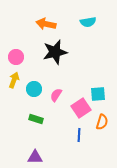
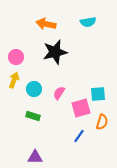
pink semicircle: moved 3 px right, 2 px up
pink square: rotated 18 degrees clockwise
green rectangle: moved 3 px left, 3 px up
blue line: moved 1 px down; rotated 32 degrees clockwise
